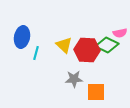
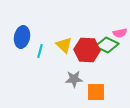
cyan line: moved 4 px right, 2 px up
